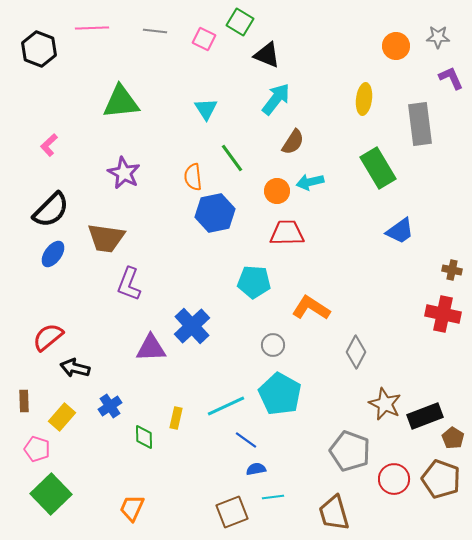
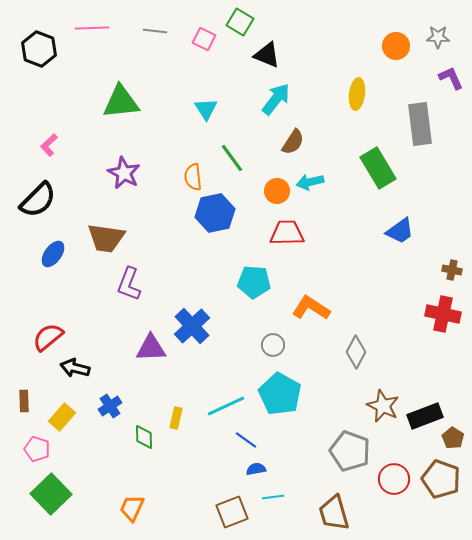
yellow ellipse at (364, 99): moved 7 px left, 5 px up
black semicircle at (51, 210): moved 13 px left, 10 px up
brown star at (385, 404): moved 2 px left, 2 px down
